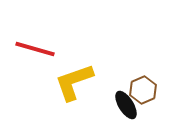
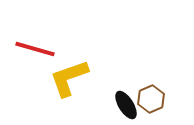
yellow L-shape: moved 5 px left, 4 px up
brown hexagon: moved 8 px right, 9 px down
